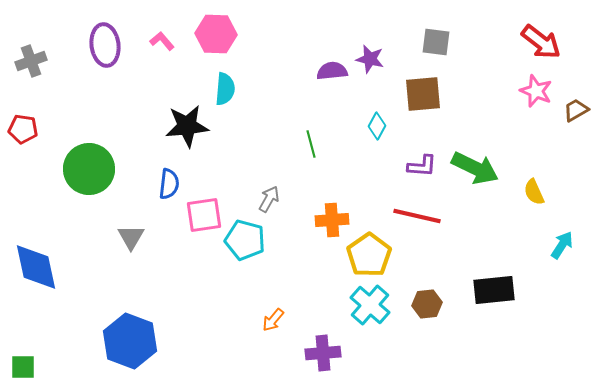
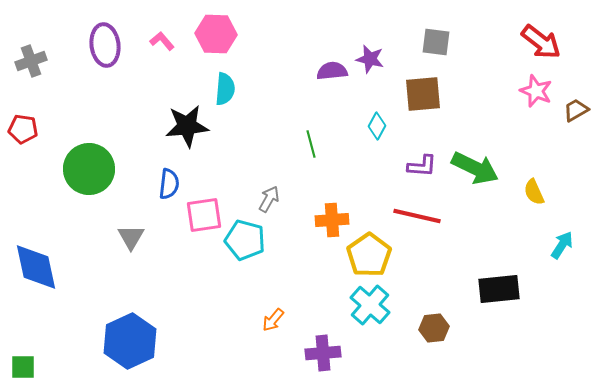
black rectangle: moved 5 px right, 1 px up
brown hexagon: moved 7 px right, 24 px down
blue hexagon: rotated 14 degrees clockwise
